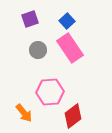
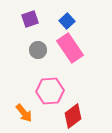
pink hexagon: moved 1 px up
